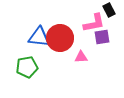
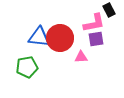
purple square: moved 6 px left, 2 px down
